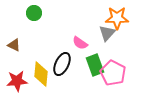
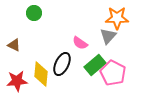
gray triangle: moved 1 px right, 3 px down
green rectangle: rotated 70 degrees clockwise
